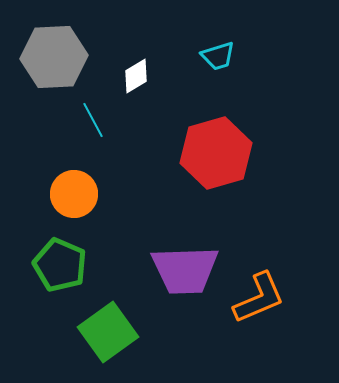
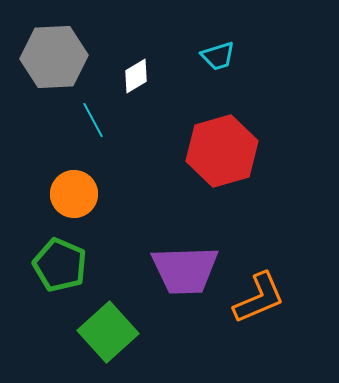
red hexagon: moved 6 px right, 2 px up
green square: rotated 6 degrees counterclockwise
